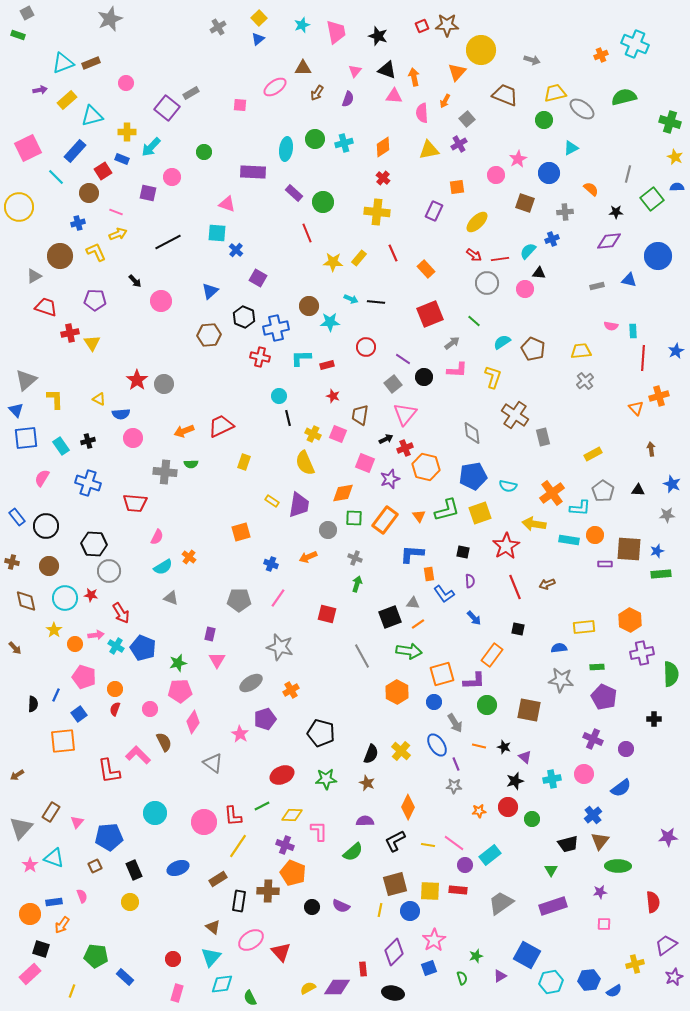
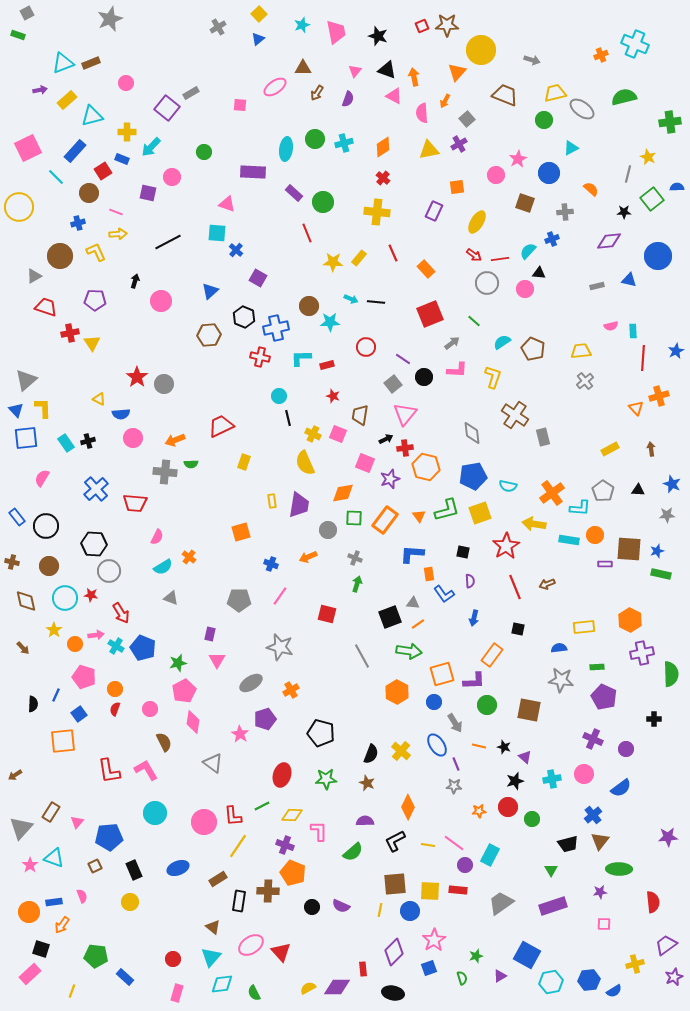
yellow square at (259, 18): moved 4 px up
pink triangle at (394, 96): rotated 24 degrees clockwise
green cross at (670, 122): rotated 25 degrees counterclockwise
yellow star at (675, 157): moved 27 px left
black star at (616, 212): moved 8 px right
yellow ellipse at (477, 222): rotated 15 degrees counterclockwise
yellow arrow at (118, 234): rotated 18 degrees clockwise
black arrow at (135, 281): rotated 120 degrees counterclockwise
pink semicircle at (611, 326): rotated 24 degrees counterclockwise
red star at (137, 380): moved 3 px up
yellow L-shape at (55, 399): moved 12 px left, 9 px down
orange arrow at (184, 431): moved 9 px left, 9 px down
cyan rectangle at (61, 446): moved 5 px right, 3 px up
red cross at (405, 448): rotated 14 degrees clockwise
yellow rectangle at (593, 454): moved 17 px right, 5 px up
blue cross at (88, 483): moved 8 px right, 6 px down; rotated 30 degrees clockwise
yellow rectangle at (272, 501): rotated 48 degrees clockwise
green rectangle at (661, 574): rotated 18 degrees clockwise
pink line at (278, 598): moved 2 px right, 2 px up
blue arrow at (474, 618): rotated 56 degrees clockwise
brown arrow at (15, 648): moved 8 px right
pink pentagon at (180, 691): moved 4 px right; rotated 25 degrees counterclockwise
pink diamond at (193, 722): rotated 25 degrees counterclockwise
pink L-shape at (138, 755): moved 8 px right, 15 px down; rotated 15 degrees clockwise
brown arrow at (17, 775): moved 2 px left
red ellipse at (282, 775): rotated 50 degrees counterclockwise
cyan rectangle at (490, 855): rotated 25 degrees counterclockwise
green ellipse at (618, 866): moved 1 px right, 3 px down
brown square at (395, 884): rotated 10 degrees clockwise
orange circle at (30, 914): moved 1 px left, 2 px up
pink ellipse at (251, 940): moved 5 px down
green semicircle at (250, 998): moved 4 px right, 5 px up
